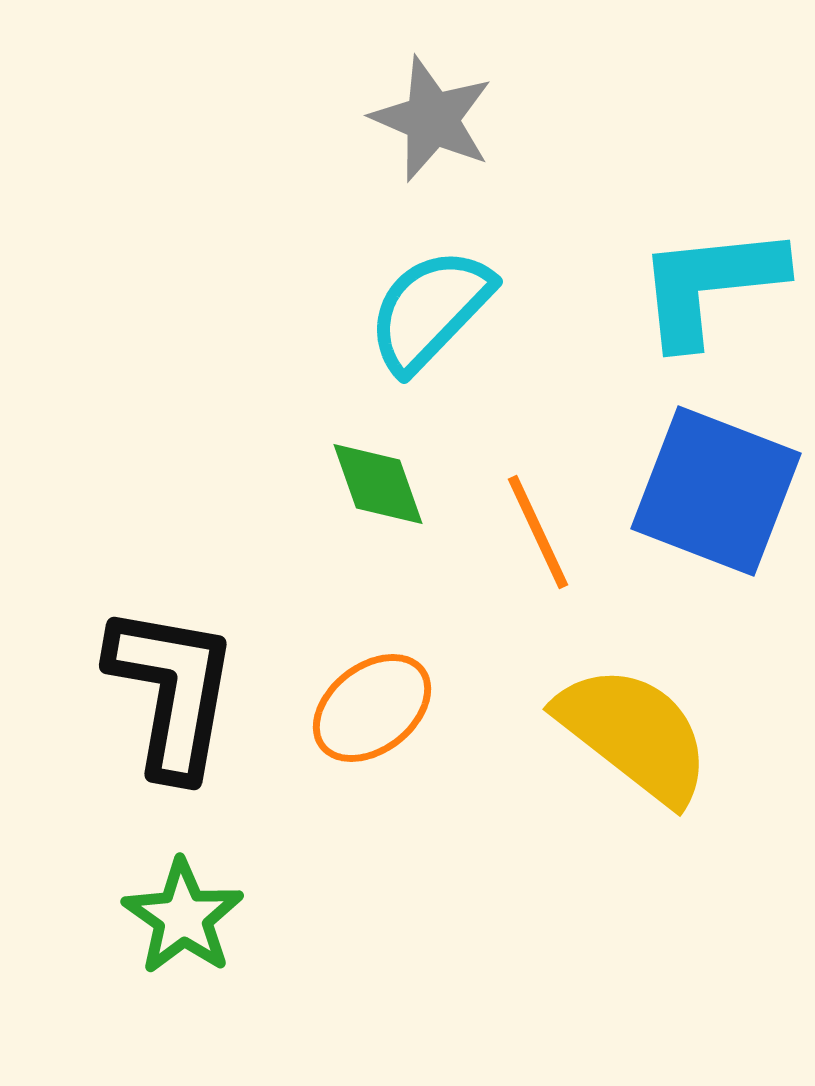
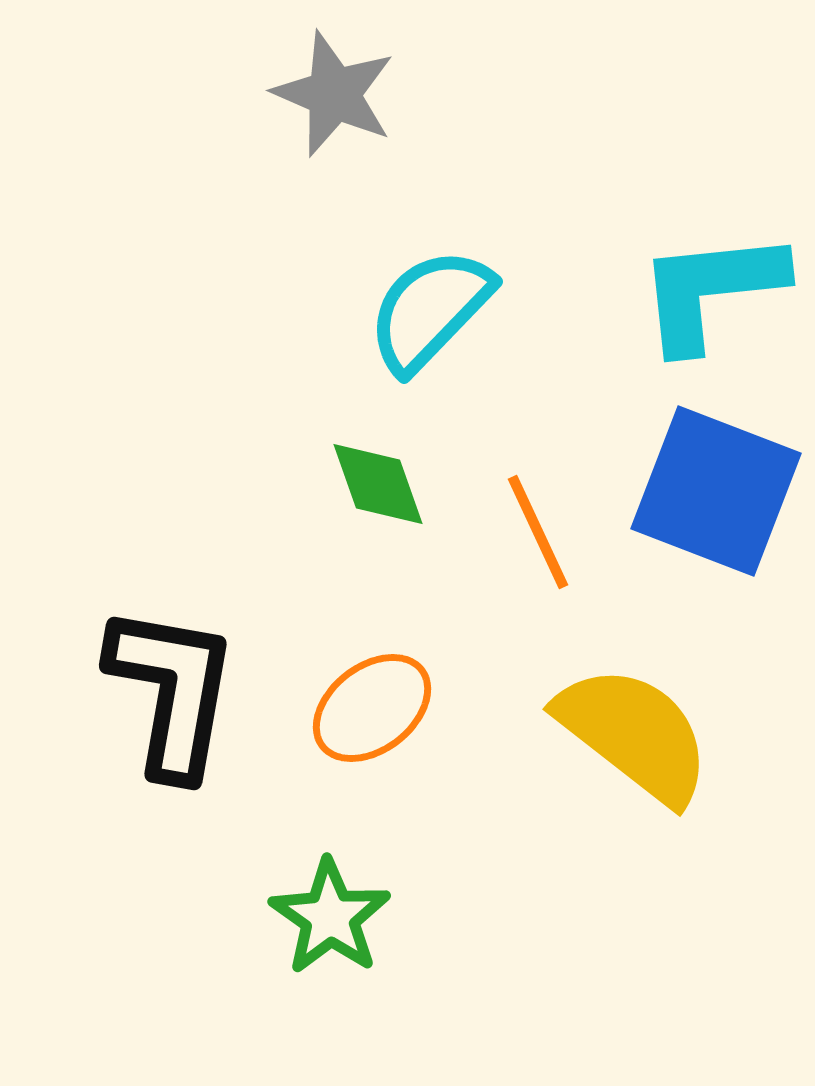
gray star: moved 98 px left, 25 px up
cyan L-shape: moved 1 px right, 5 px down
green star: moved 147 px right
